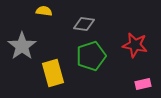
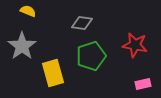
yellow semicircle: moved 16 px left; rotated 14 degrees clockwise
gray diamond: moved 2 px left, 1 px up
